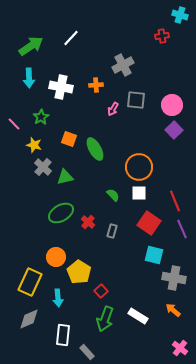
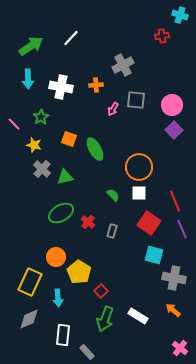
cyan arrow at (29, 78): moved 1 px left, 1 px down
gray cross at (43, 167): moved 1 px left, 2 px down
